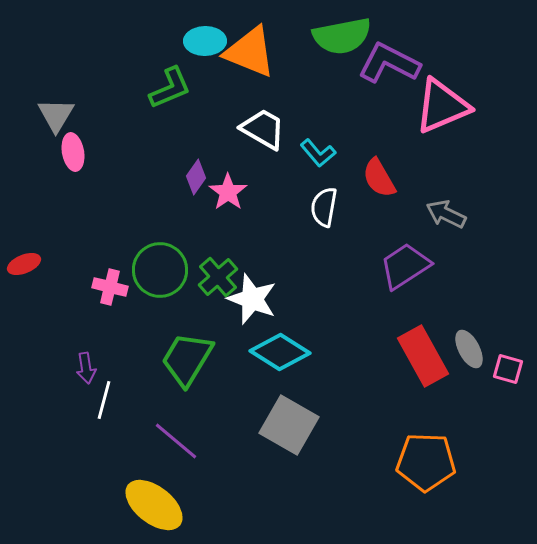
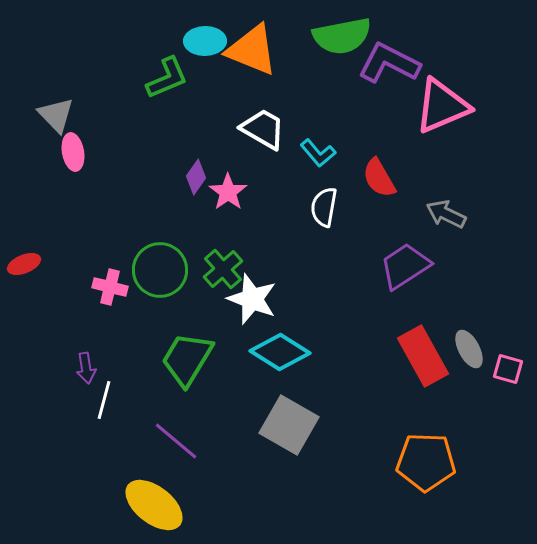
orange triangle: moved 2 px right, 2 px up
green L-shape: moved 3 px left, 10 px up
gray triangle: rotated 15 degrees counterclockwise
green cross: moved 5 px right, 8 px up
